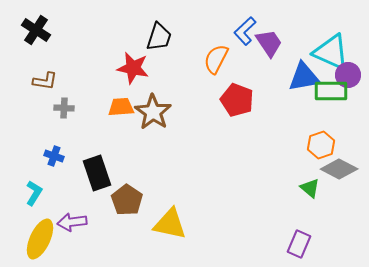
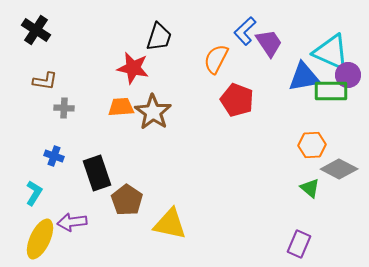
orange hexagon: moved 9 px left; rotated 16 degrees clockwise
